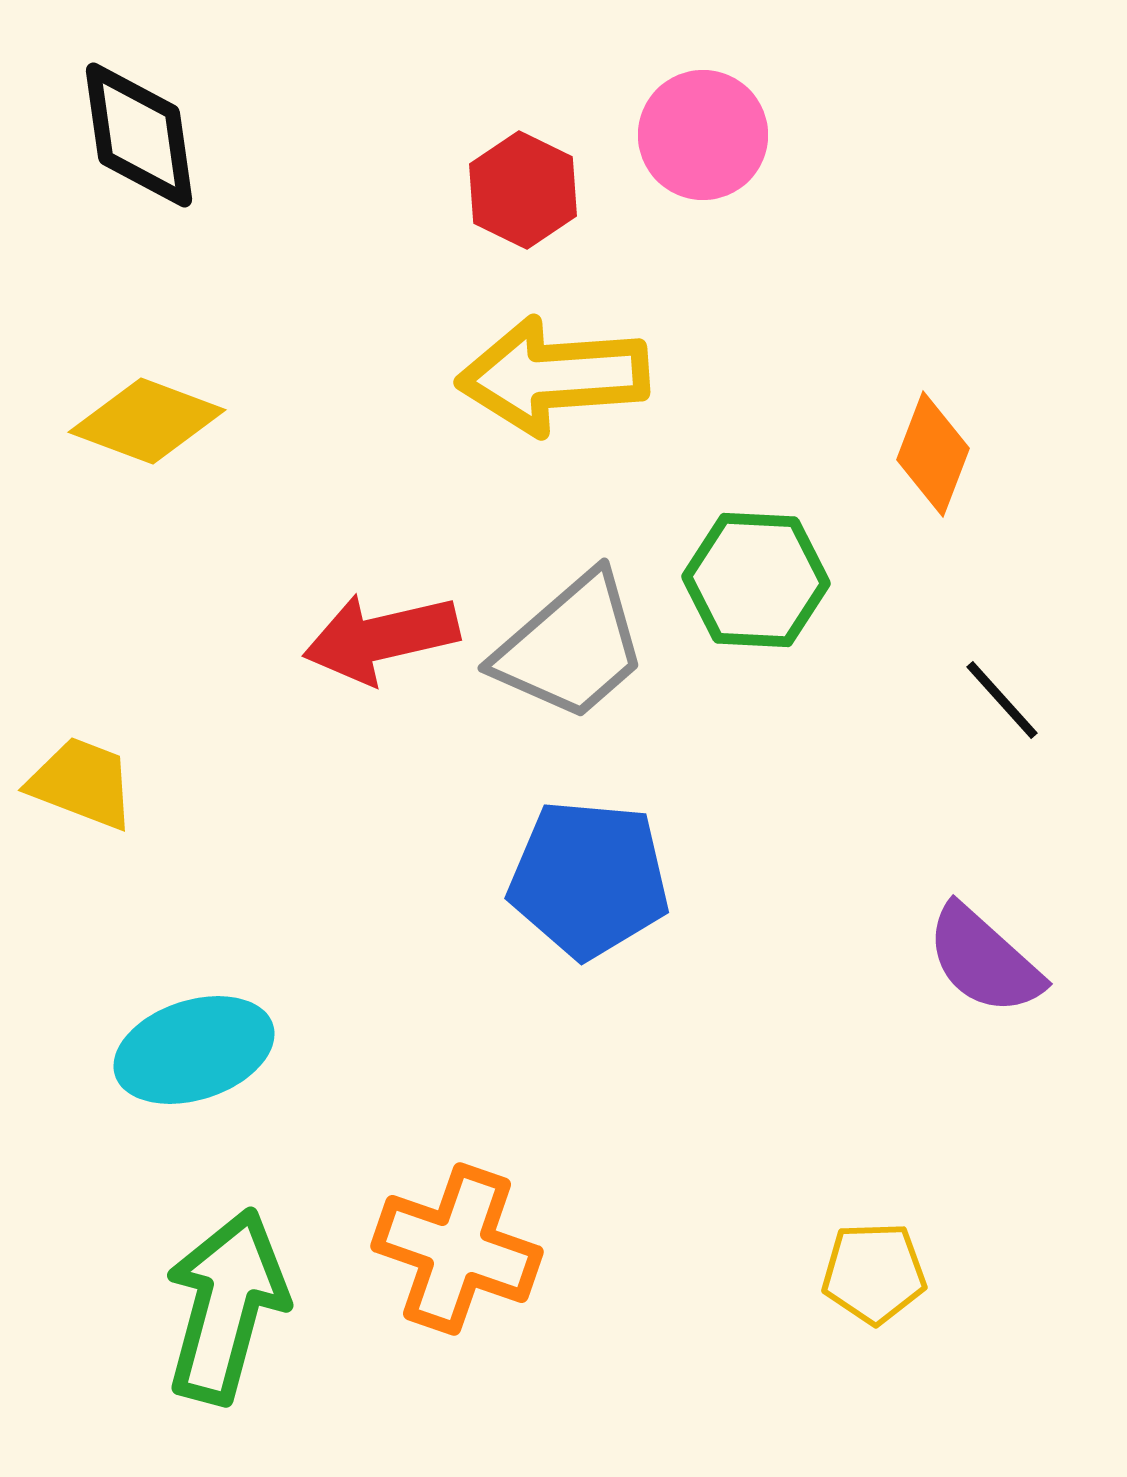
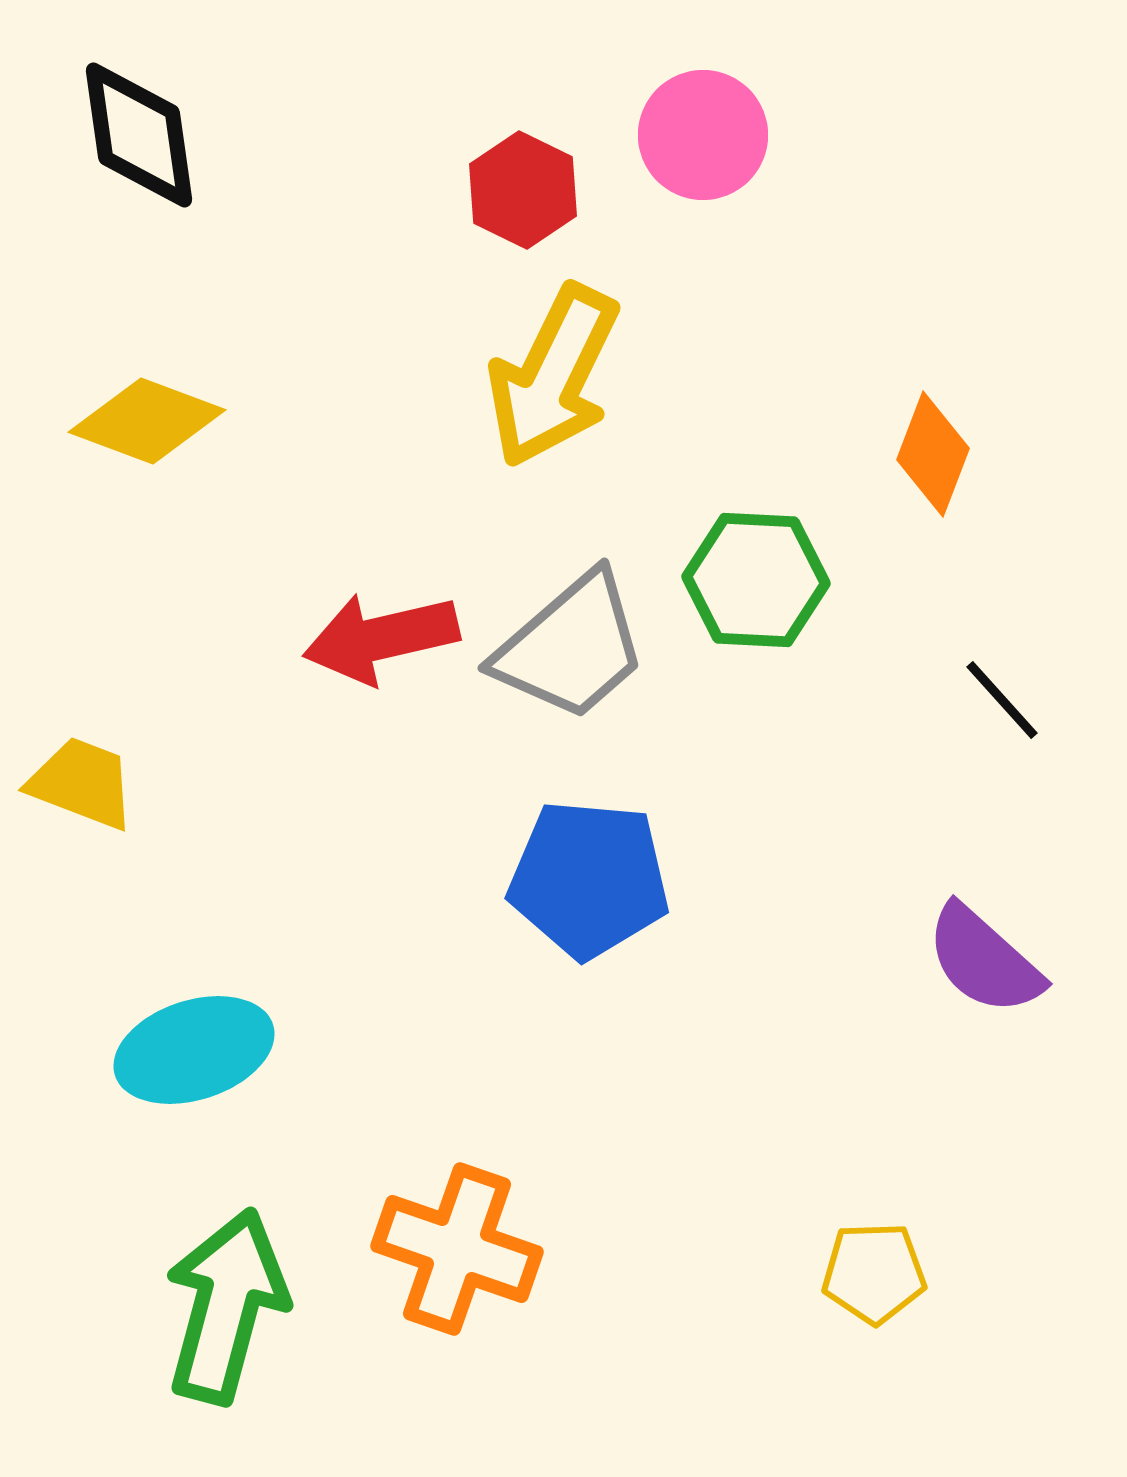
yellow arrow: rotated 60 degrees counterclockwise
